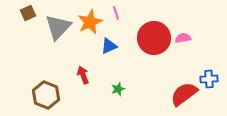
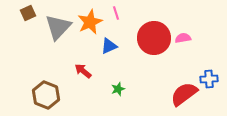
red arrow: moved 4 px up; rotated 30 degrees counterclockwise
